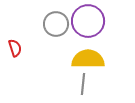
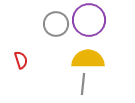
purple circle: moved 1 px right, 1 px up
red semicircle: moved 6 px right, 12 px down
